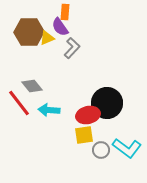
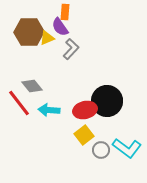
gray L-shape: moved 1 px left, 1 px down
black circle: moved 2 px up
red ellipse: moved 3 px left, 5 px up
yellow square: rotated 30 degrees counterclockwise
